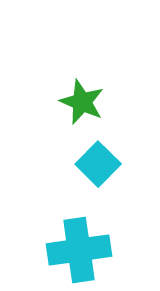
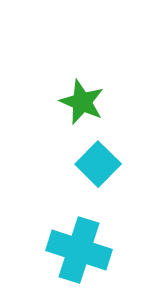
cyan cross: rotated 26 degrees clockwise
